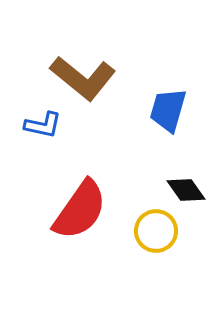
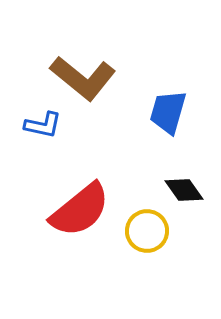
blue trapezoid: moved 2 px down
black diamond: moved 2 px left
red semicircle: rotated 16 degrees clockwise
yellow circle: moved 9 px left
